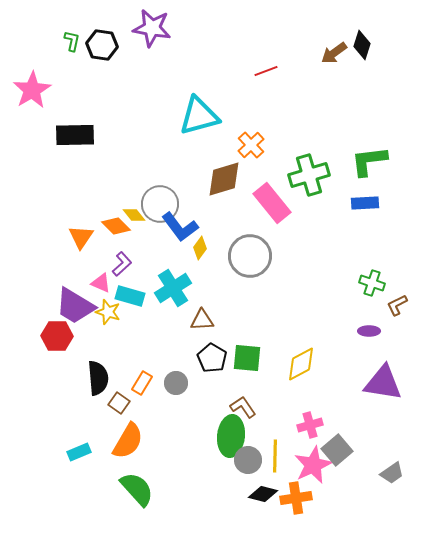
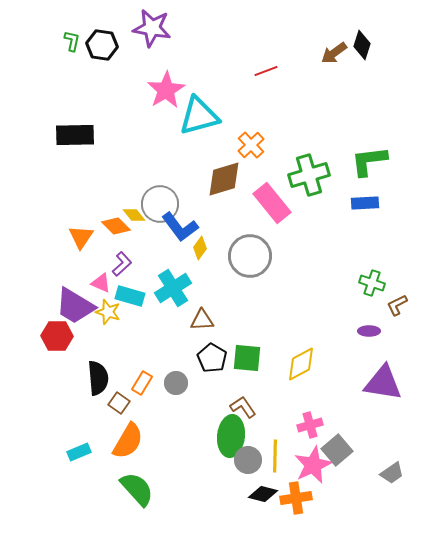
pink star at (32, 90): moved 134 px right
